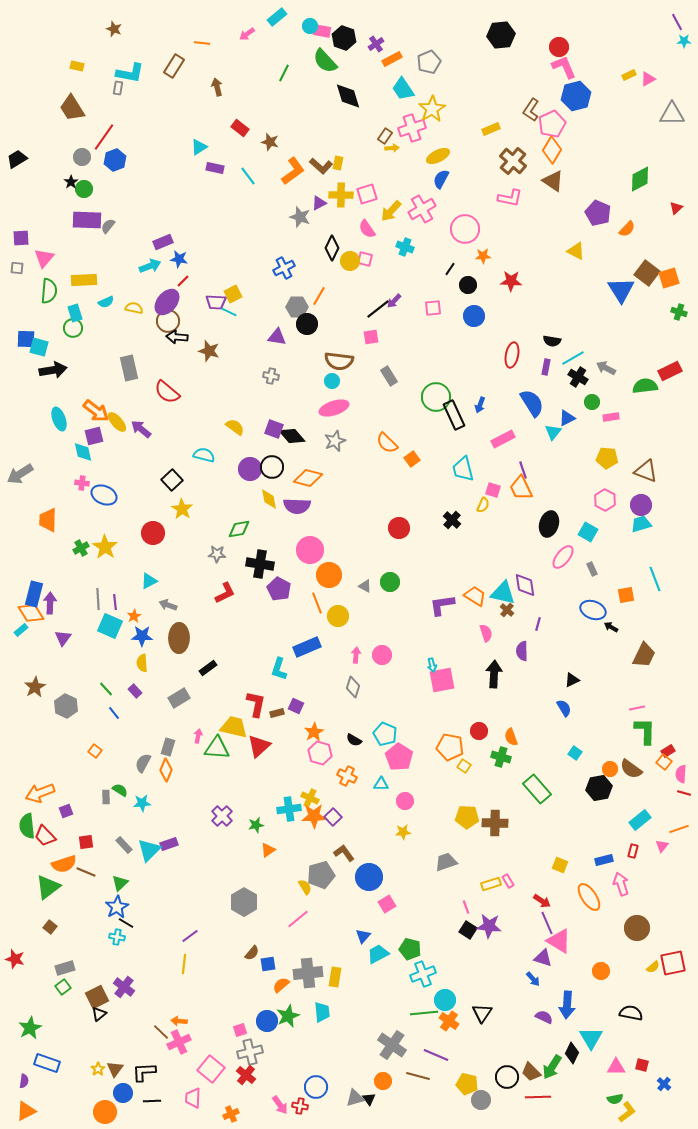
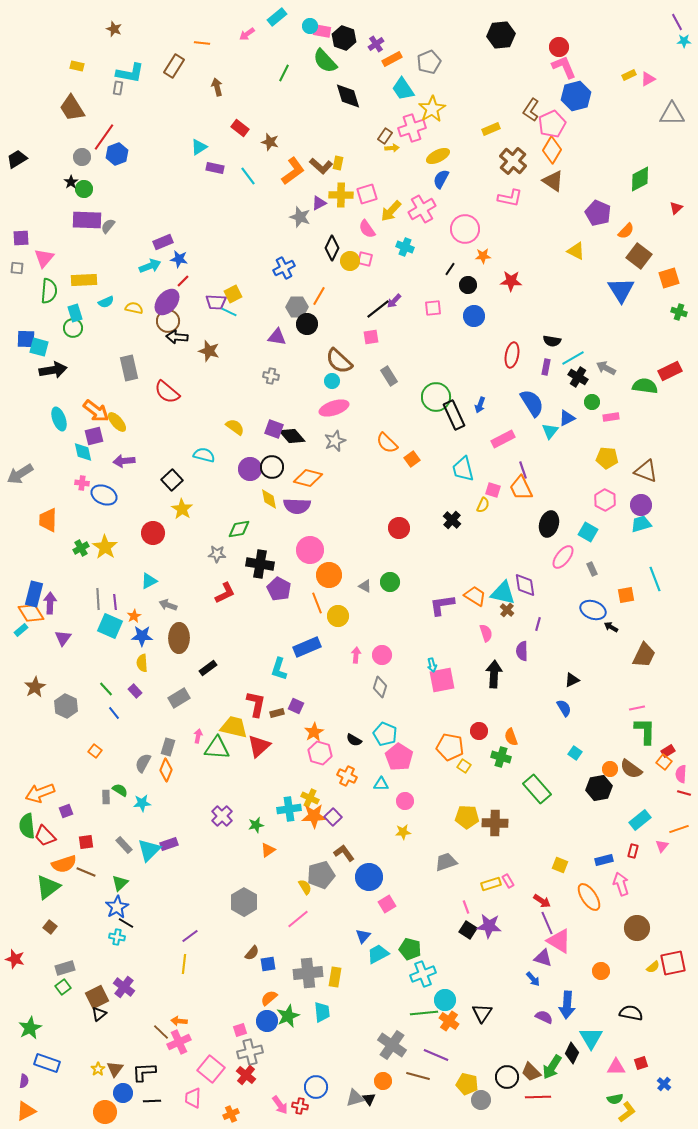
blue hexagon at (115, 160): moved 2 px right, 6 px up
orange semicircle at (627, 229): moved 1 px left, 2 px down
brown square at (647, 273): moved 8 px left, 17 px up
brown semicircle at (339, 361): rotated 36 degrees clockwise
green semicircle at (645, 386): rotated 15 degrees clockwise
purple arrow at (141, 429): moved 17 px left, 32 px down; rotated 45 degrees counterclockwise
cyan triangle at (553, 432): moved 3 px left, 1 px up
gray diamond at (353, 687): moved 27 px right
orange semicircle at (281, 985): moved 12 px left, 13 px down
red square at (642, 1065): moved 1 px left, 2 px up; rotated 32 degrees counterclockwise
